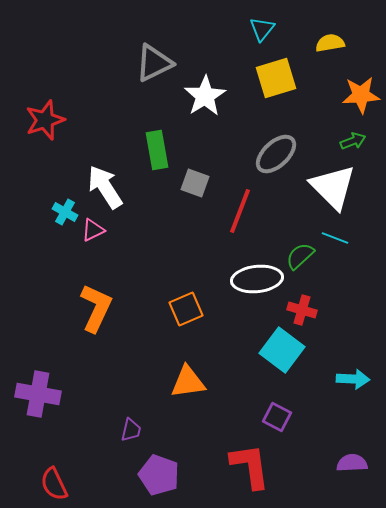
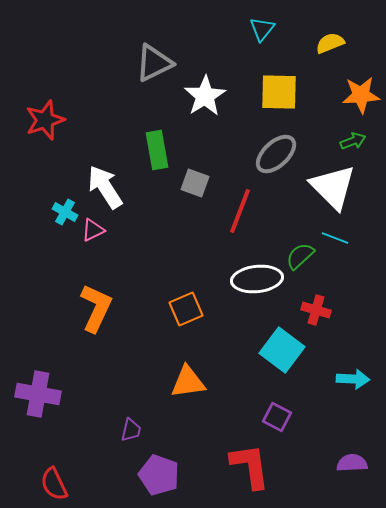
yellow semicircle: rotated 12 degrees counterclockwise
yellow square: moved 3 px right, 14 px down; rotated 18 degrees clockwise
red cross: moved 14 px right
